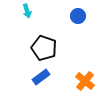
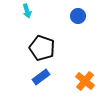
black pentagon: moved 2 px left
